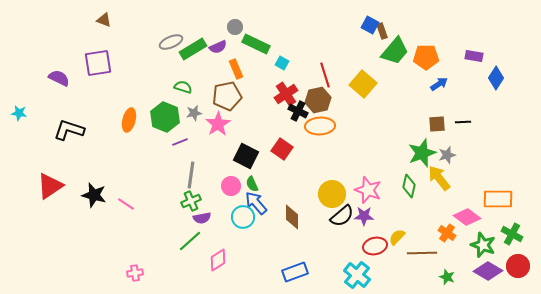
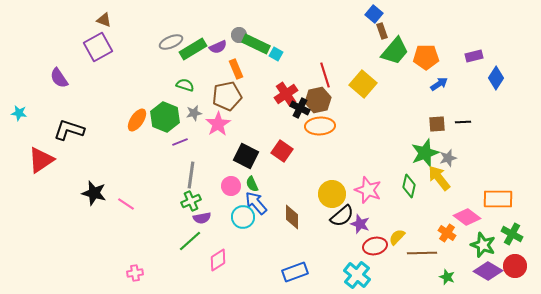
blue square at (370, 25): moved 4 px right, 11 px up; rotated 12 degrees clockwise
gray circle at (235, 27): moved 4 px right, 8 px down
purple rectangle at (474, 56): rotated 24 degrees counterclockwise
purple square at (98, 63): moved 16 px up; rotated 20 degrees counterclockwise
cyan square at (282, 63): moved 6 px left, 9 px up
purple semicircle at (59, 78): rotated 150 degrees counterclockwise
green semicircle at (183, 87): moved 2 px right, 2 px up
black cross at (298, 111): moved 2 px right, 3 px up
orange ellipse at (129, 120): moved 8 px right; rotated 20 degrees clockwise
red square at (282, 149): moved 2 px down
green star at (422, 153): moved 3 px right
gray star at (447, 155): moved 1 px right, 3 px down
red triangle at (50, 186): moved 9 px left, 26 px up
black star at (94, 195): moved 2 px up
purple star at (364, 216): moved 4 px left, 8 px down; rotated 18 degrees clockwise
red circle at (518, 266): moved 3 px left
